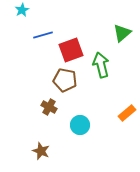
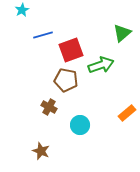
green arrow: rotated 85 degrees clockwise
brown pentagon: moved 1 px right
